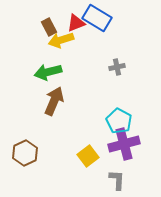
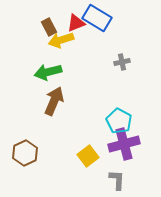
gray cross: moved 5 px right, 5 px up
